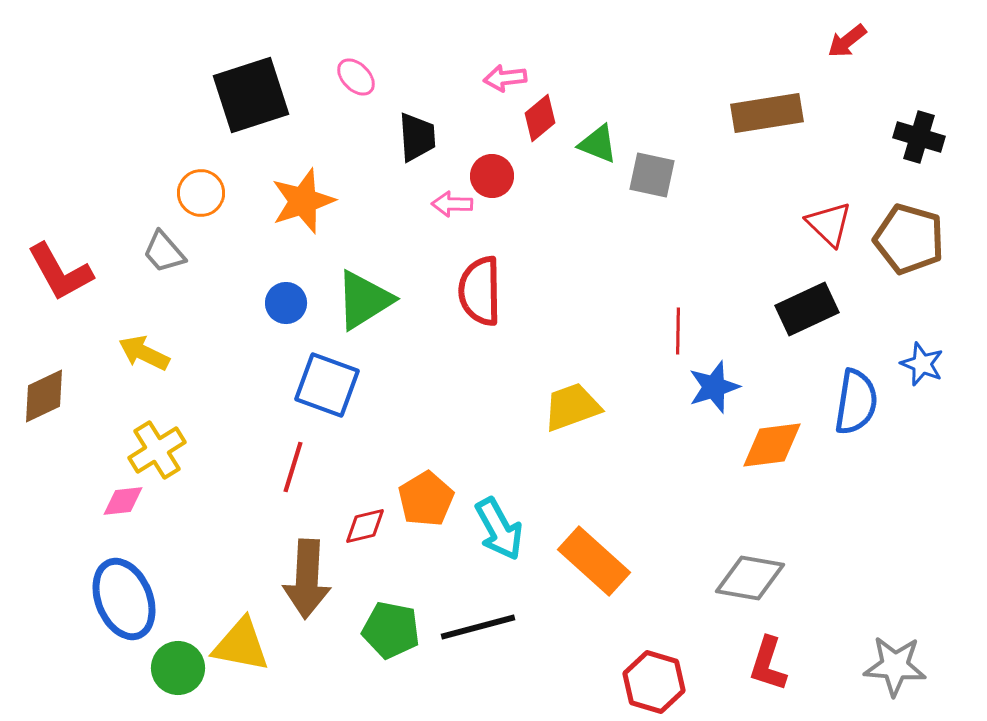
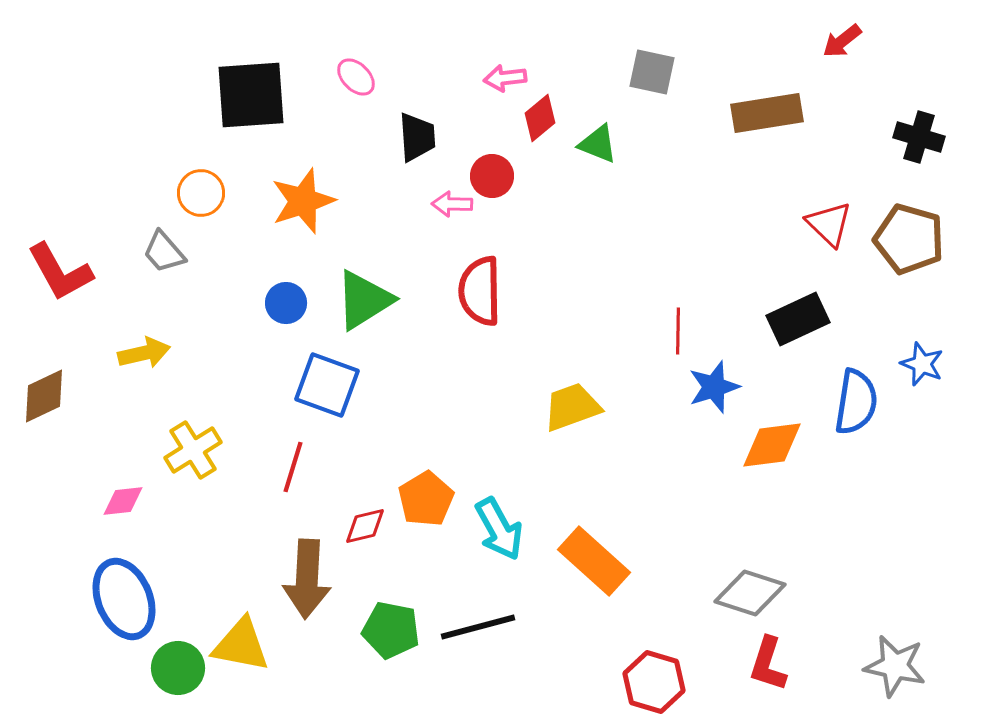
red arrow at (847, 41): moved 5 px left
black square at (251, 95): rotated 14 degrees clockwise
gray square at (652, 175): moved 103 px up
black rectangle at (807, 309): moved 9 px left, 10 px down
yellow arrow at (144, 353): rotated 141 degrees clockwise
yellow cross at (157, 450): moved 36 px right
gray diamond at (750, 578): moved 15 px down; rotated 8 degrees clockwise
gray star at (895, 666): rotated 8 degrees clockwise
